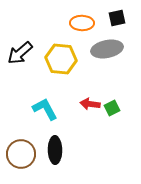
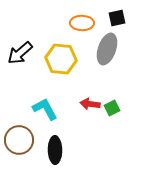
gray ellipse: rotated 60 degrees counterclockwise
brown circle: moved 2 px left, 14 px up
